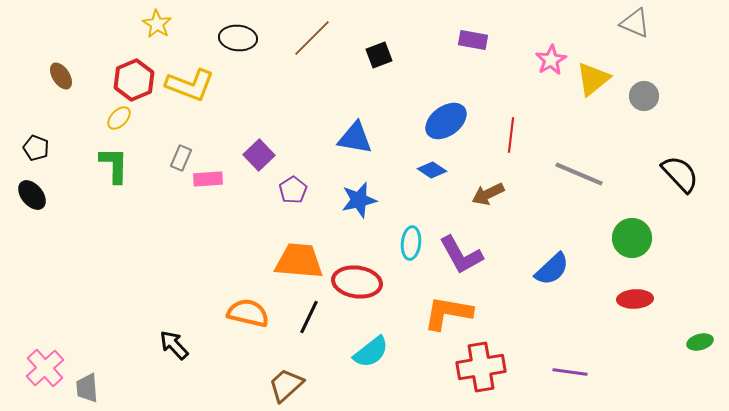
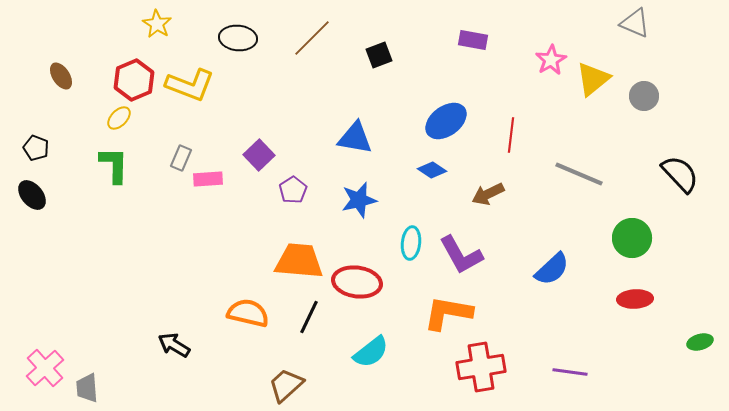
black arrow at (174, 345): rotated 16 degrees counterclockwise
